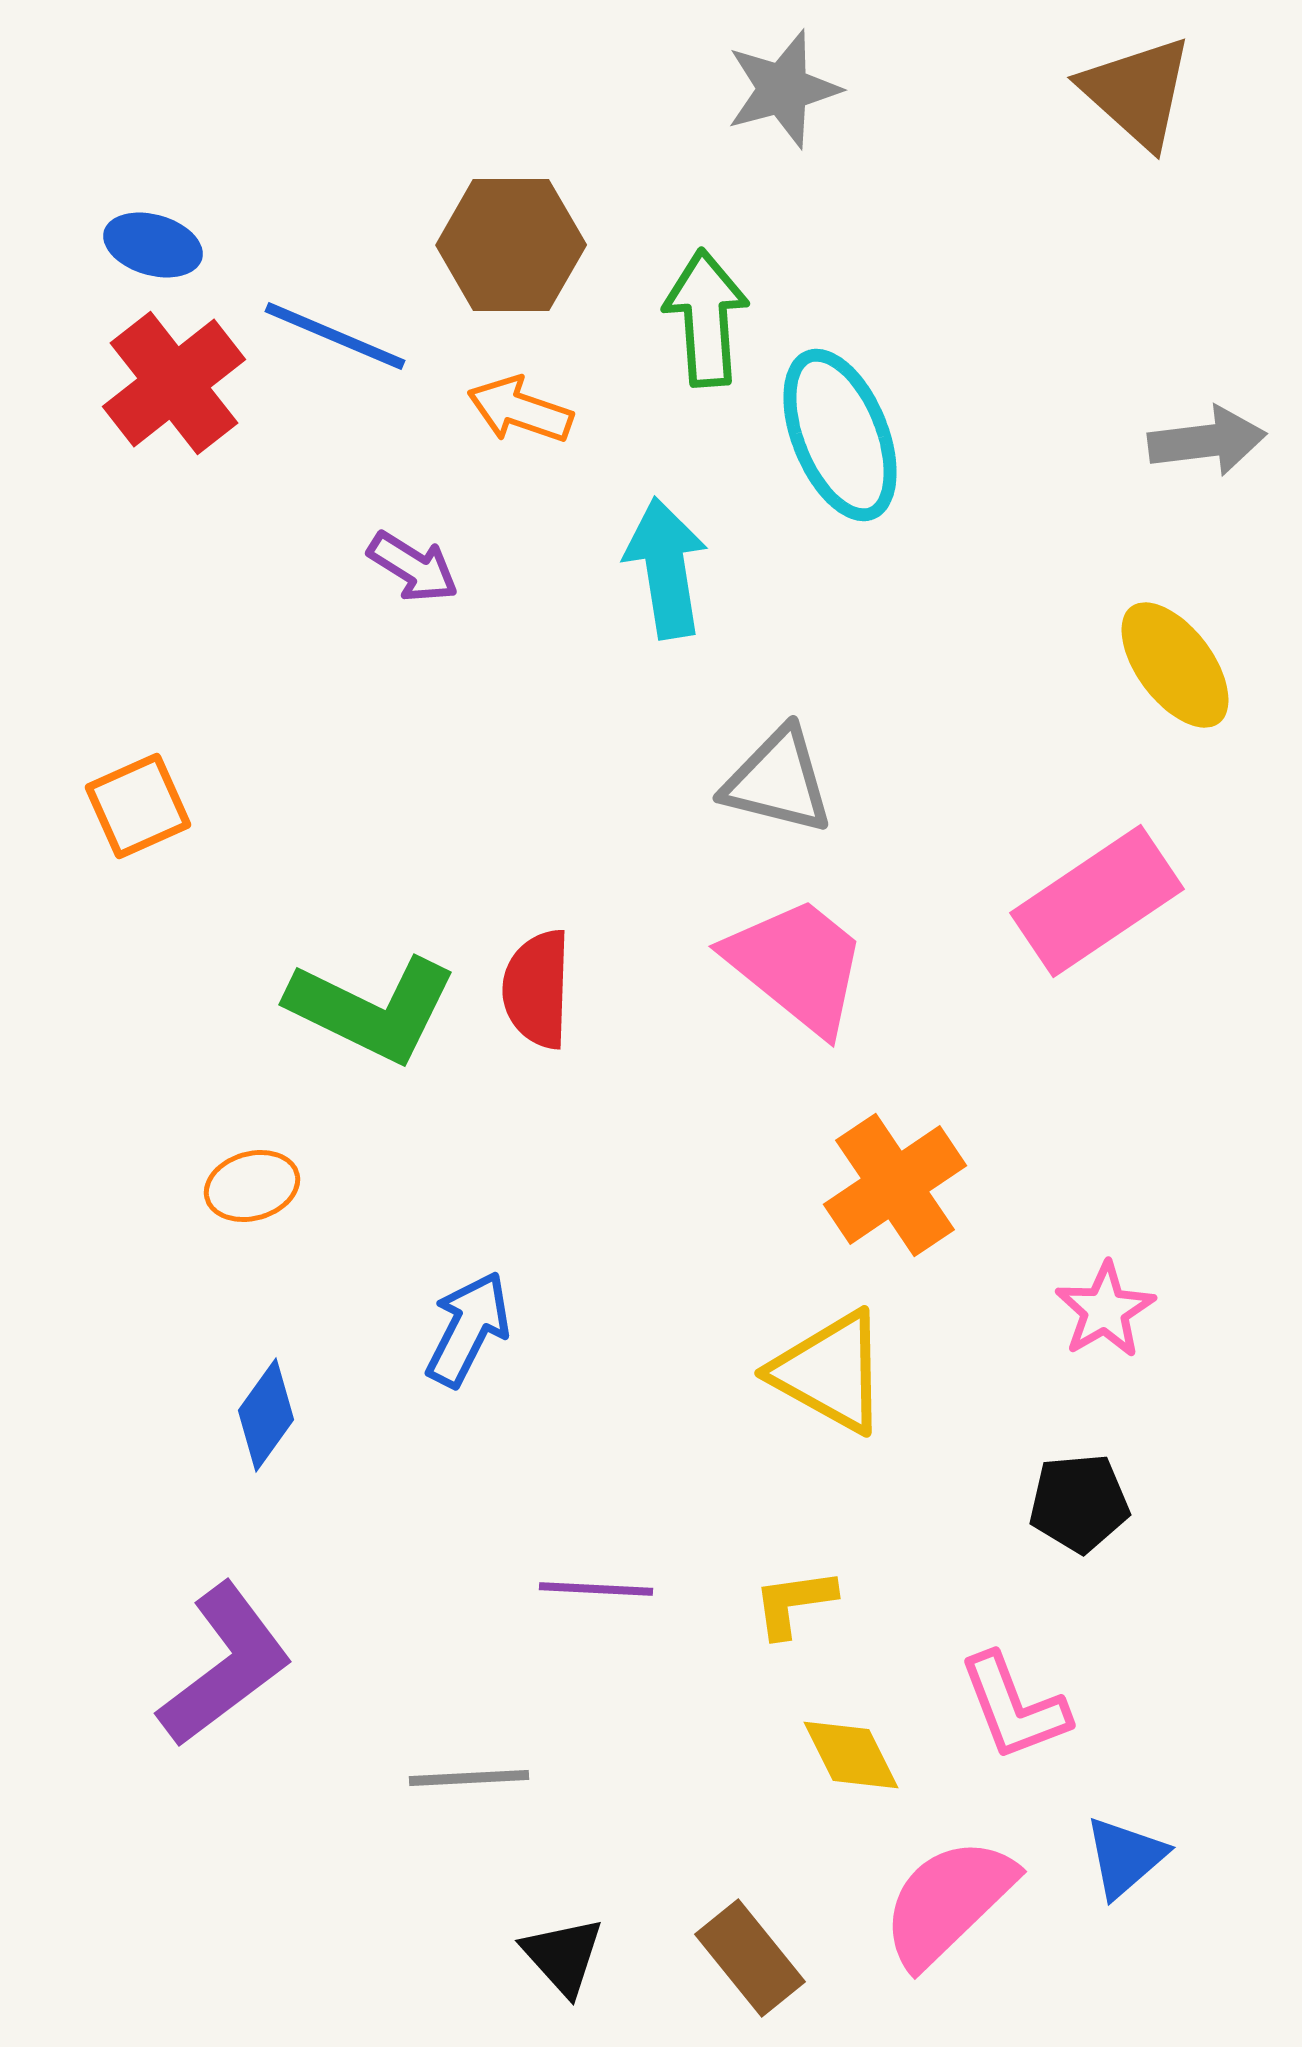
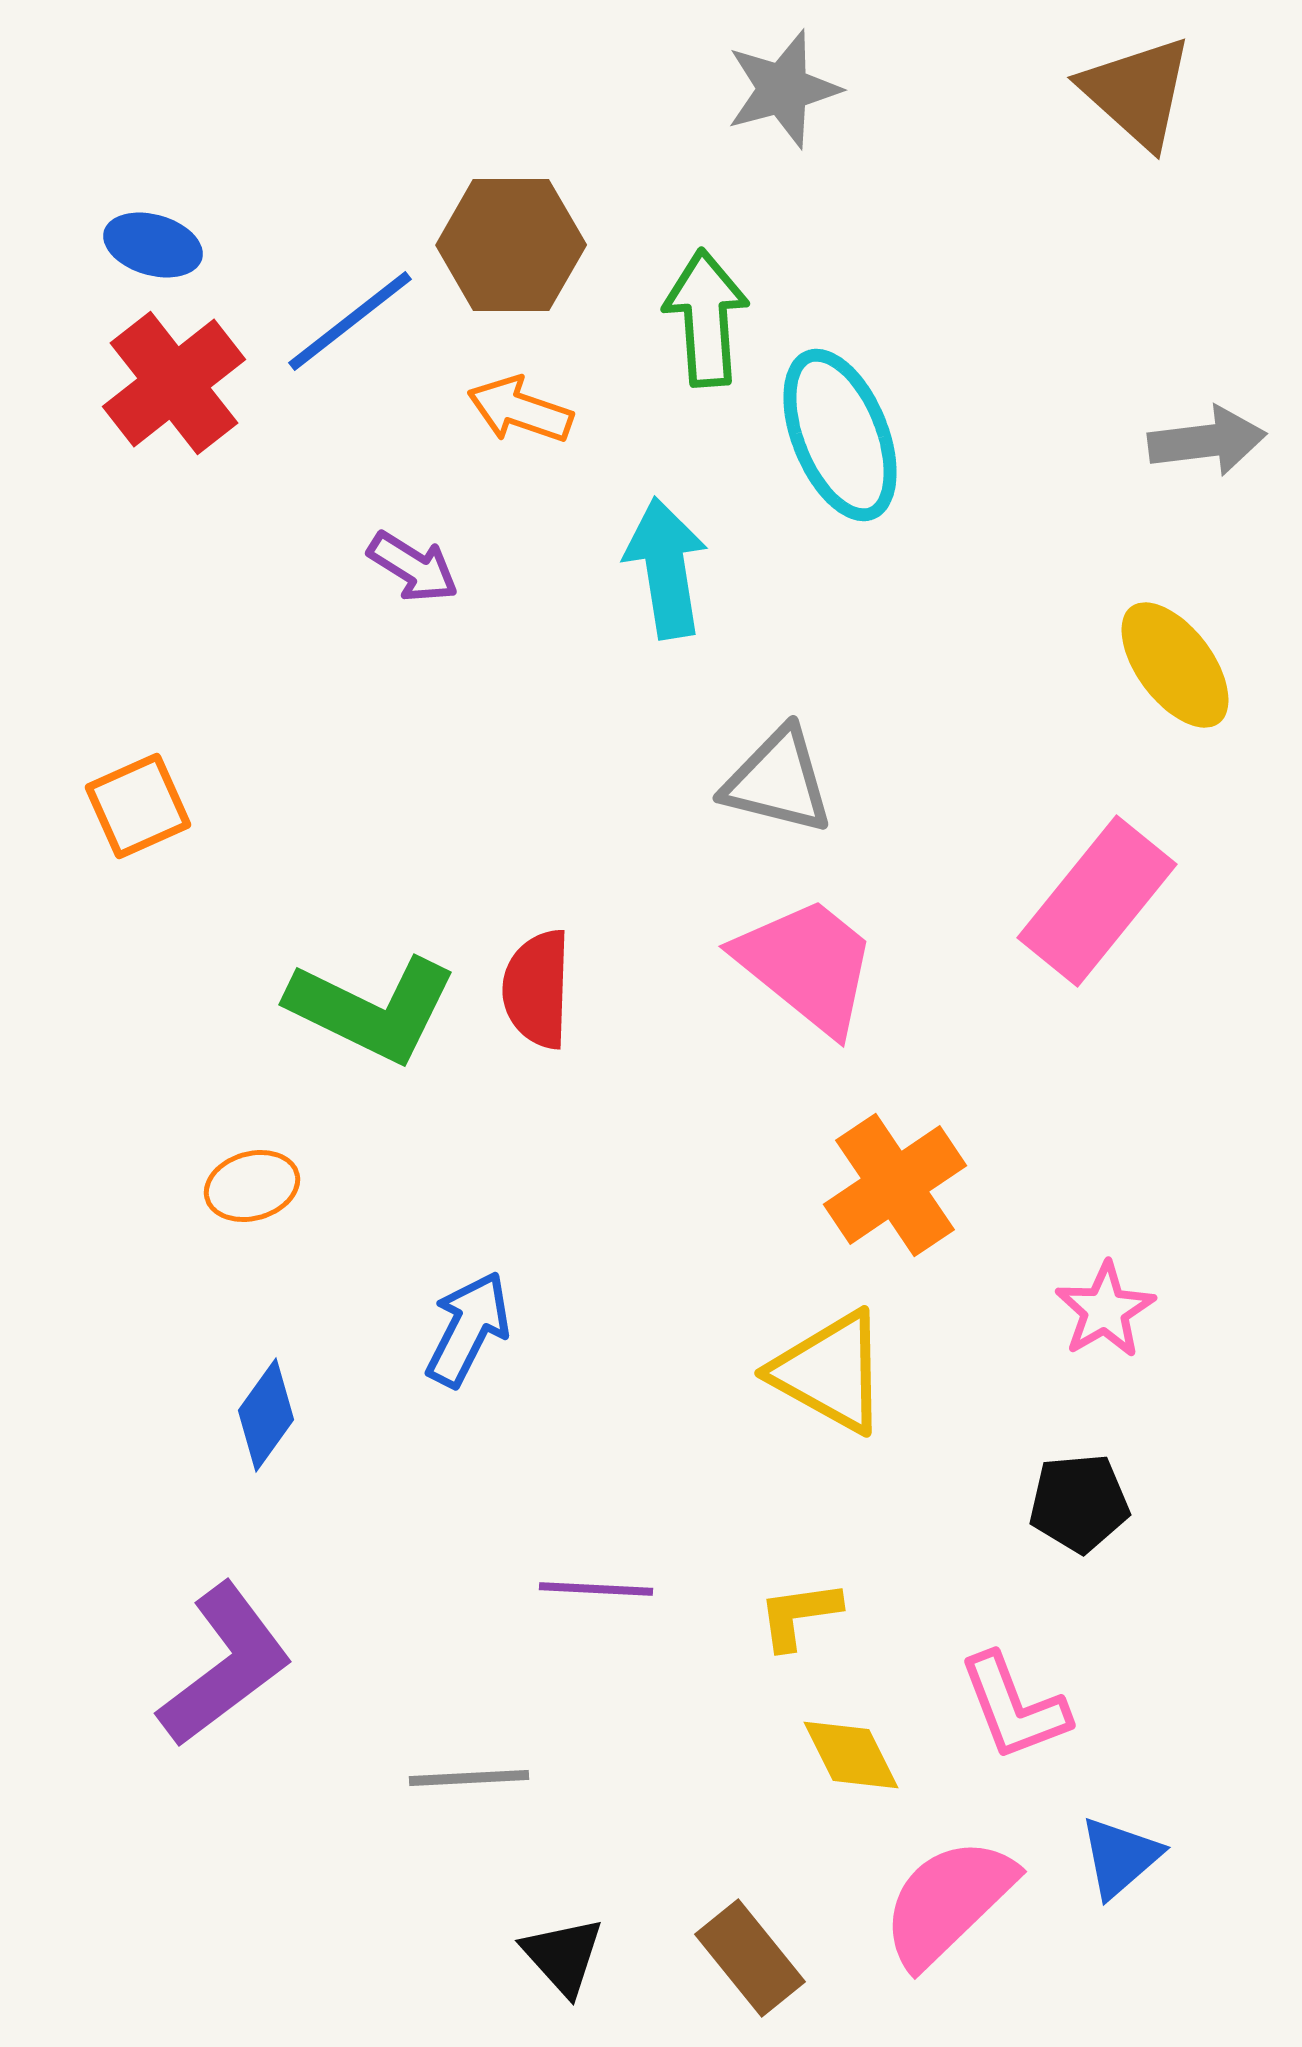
blue line: moved 15 px right, 15 px up; rotated 61 degrees counterclockwise
pink rectangle: rotated 17 degrees counterclockwise
pink trapezoid: moved 10 px right
yellow L-shape: moved 5 px right, 12 px down
blue triangle: moved 5 px left
